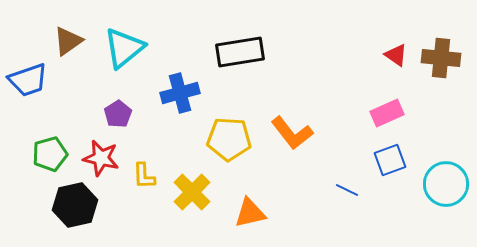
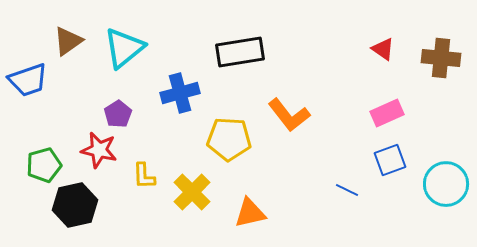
red triangle: moved 13 px left, 6 px up
orange L-shape: moved 3 px left, 18 px up
green pentagon: moved 6 px left, 11 px down
red star: moved 2 px left, 8 px up
